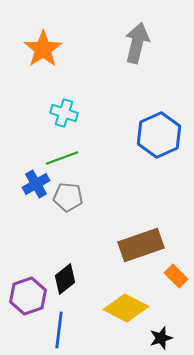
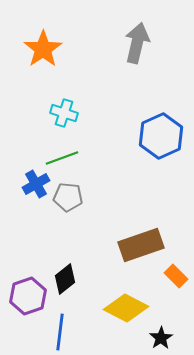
blue hexagon: moved 2 px right, 1 px down
blue line: moved 1 px right, 2 px down
black star: rotated 15 degrees counterclockwise
